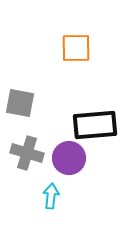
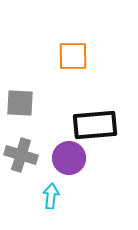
orange square: moved 3 px left, 8 px down
gray square: rotated 8 degrees counterclockwise
gray cross: moved 6 px left, 2 px down
